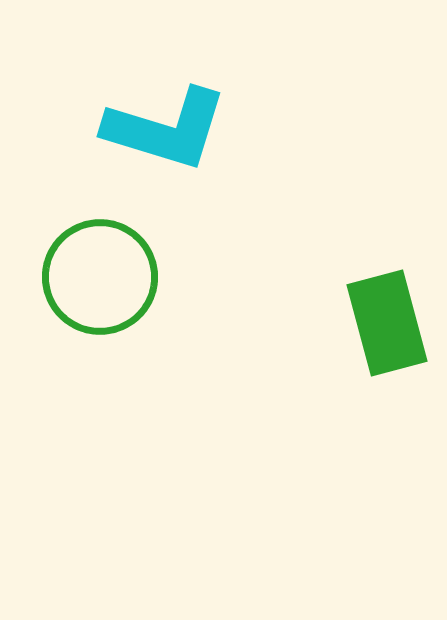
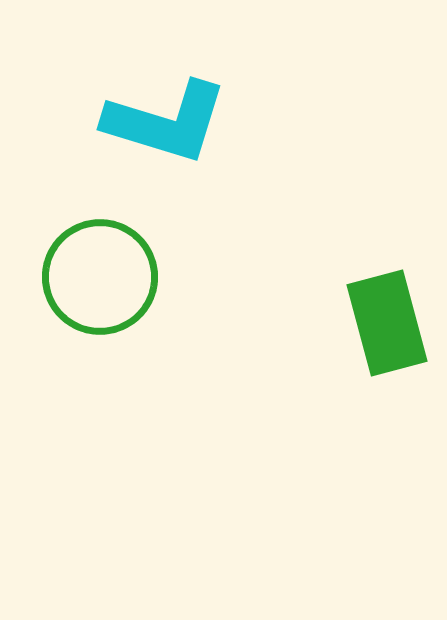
cyan L-shape: moved 7 px up
